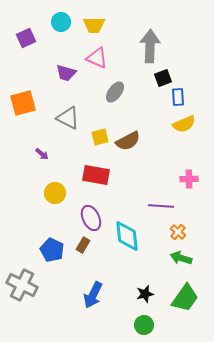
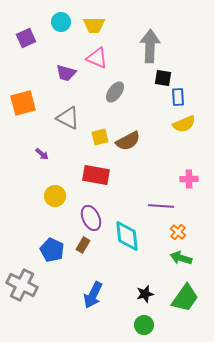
black square: rotated 30 degrees clockwise
yellow circle: moved 3 px down
